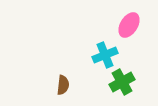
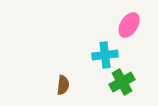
cyan cross: rotated 15 degrees clockwise
